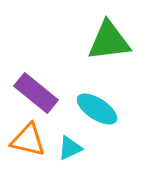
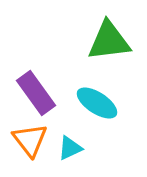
purple rectangle: rotated 15 degrees clockwise
cyan ellipse: moved 6 px up
orange triangle: moved 2 px right; rotated 39 degrees clockwise
